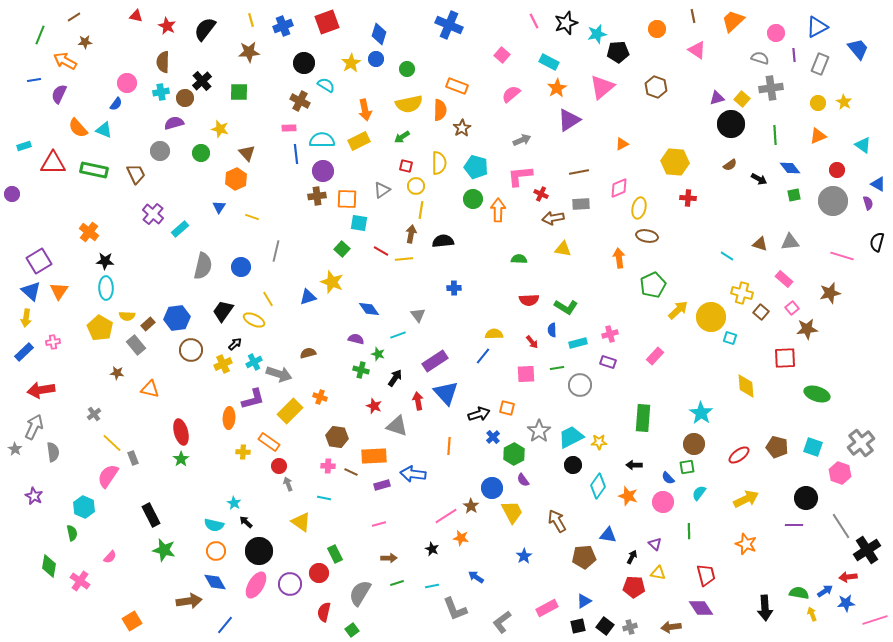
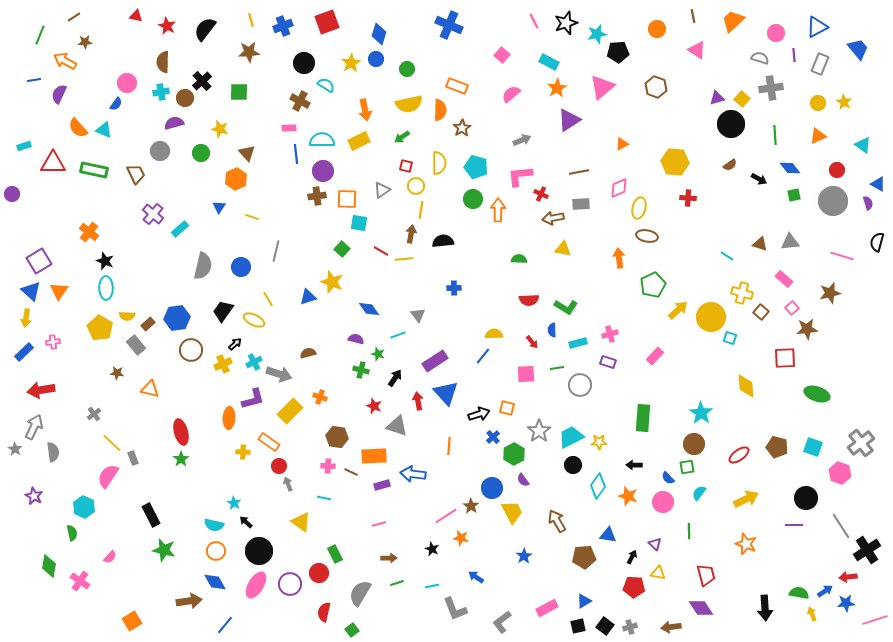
black star at (105, 261): rotated 18 degrees clockwise
